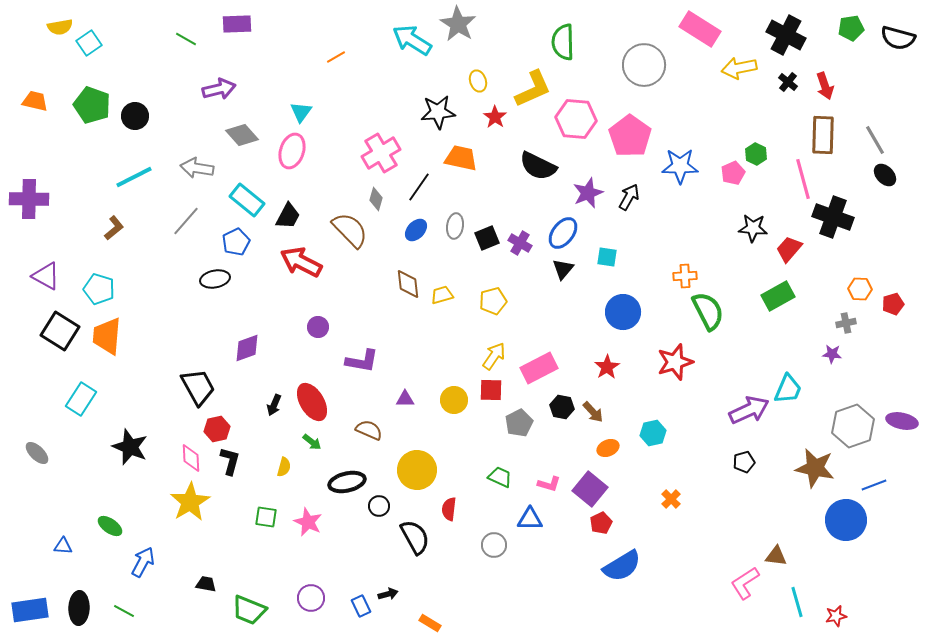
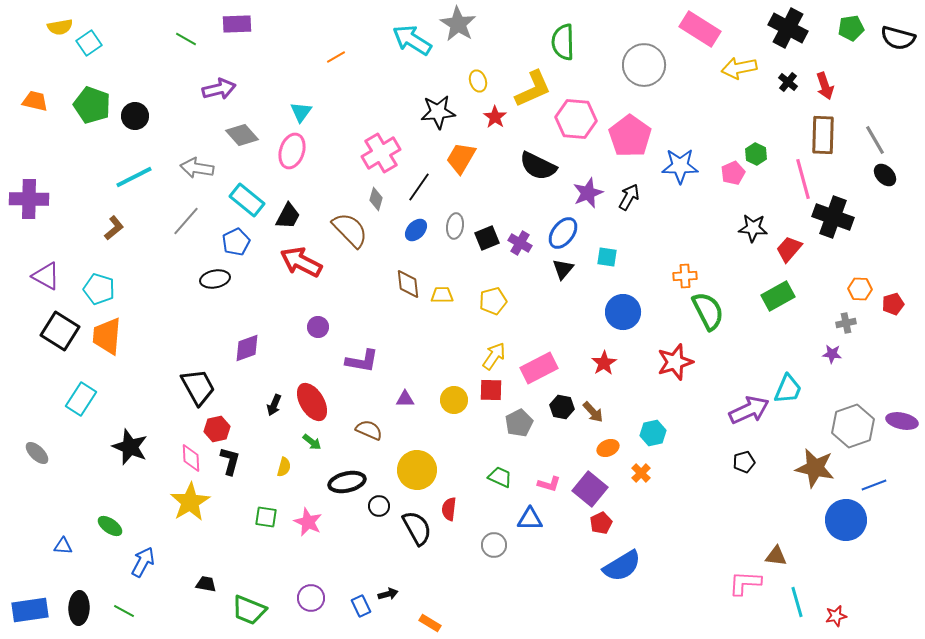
black cross at (786, 35): moved 2 px right, 7 px up
orange trapezoid at (461, 158): rotated 72 degrees counterclockwise
yellow trapezoid at (442, 295): rotated 15 degrees clockwise
red star at (607, 367): moved 3 px left, 4 px up
orange cross at (671, 499): moved 30 px left, 26 px up
black semicircle at (415, 537): moved 2 px right, 9 px up
pink L-shape at (745, 583): rotated 36 degrees clockwise
